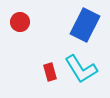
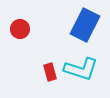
red circle: moved 7 px down
cyan L-shape: rotated 40 degrees counterclockwise
